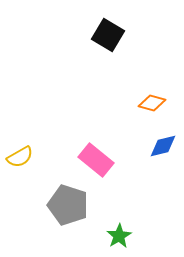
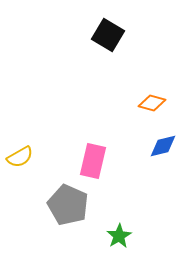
pink rectangle: moved 3 px left, 1 px down; rotated 64 degrees clockwise
gray pentagon: rotated 6 degrees clockwise
